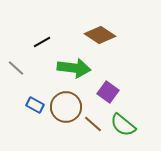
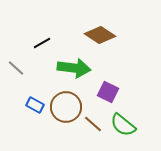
black line: moved 1 px down
purple square: rotated 10 degrees counterclockwise
